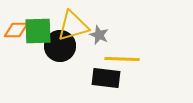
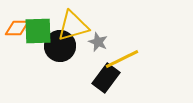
orange diamond: moved 1 px right, 2 px up
gray star: moved 1 px left, 7 px down
yellow line: rotated 28 degrees counterclockwise
black rectangle: rotated 60 degrees counterclockwise
